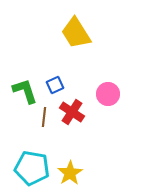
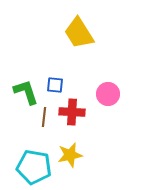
yellow trapezoid: moved 3 px right
blue square: rotated 30 degrees clockwise
green L-shape: moved 1 px right, 1 px down
red cross: rotated 30 degrees counterclockwise
cyan pentagon: moved 2 px right, 1 px up
yellow star: moved 18 px up; rotated 20 degrees clockwise
